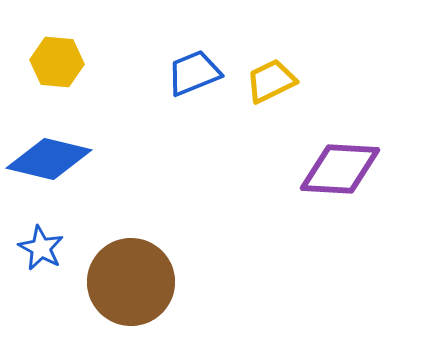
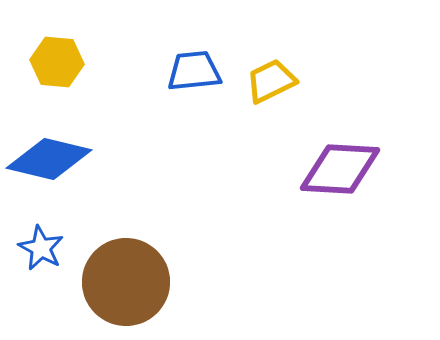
blue trapezoid: moved 2 px up; rotated 16 degrees clockwise
brown circle: moved 5 px left
